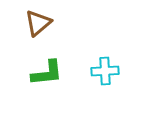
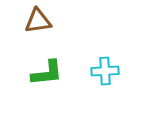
brown triangle: moved 2 px up; rotated 32 degrees clockwise
